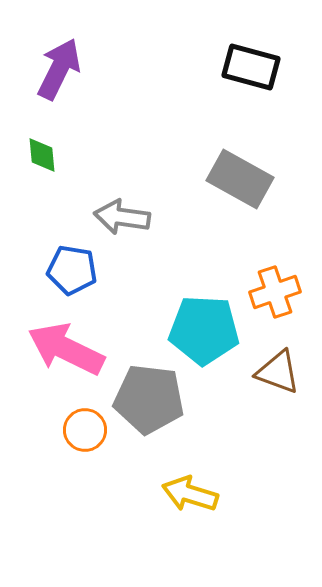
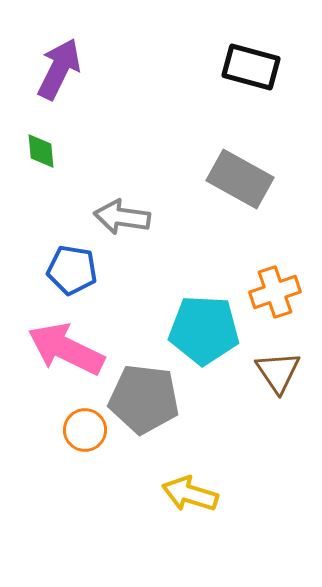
green diamond: moved 1 px left, 4 px up
brown triangle: rotated 36 degrees clockwise
gray pentagon: moved 5 px left
